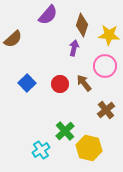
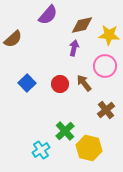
brown diamond: rotated 60 degrees clockwise
